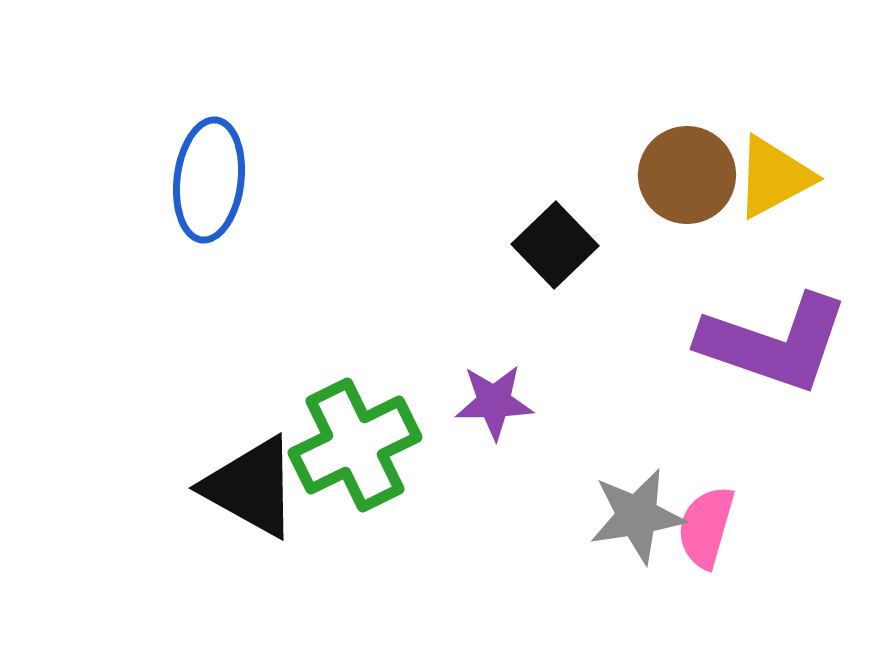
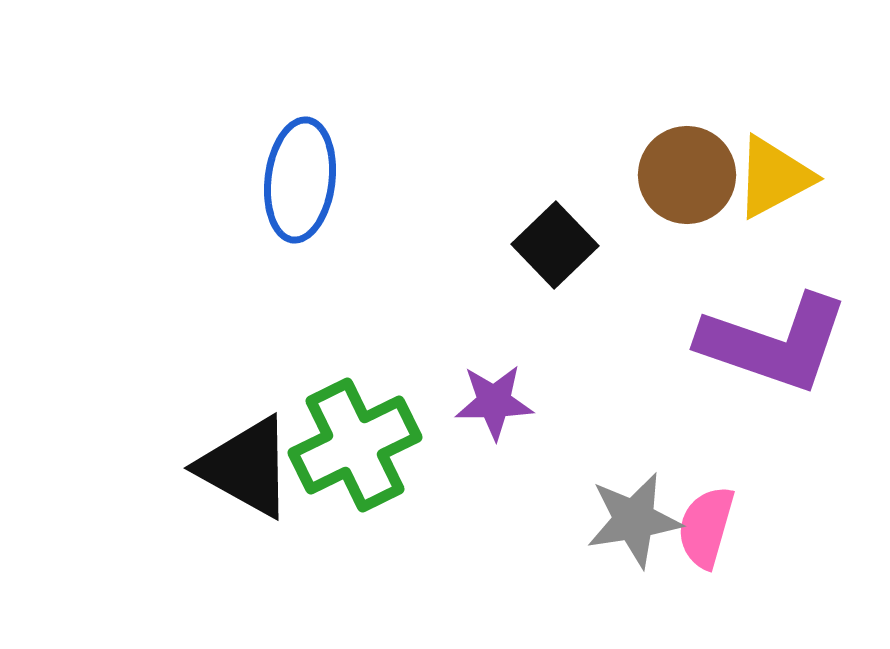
blue ellipse: moved 91 px right
black triangle: moved 5 px left, 20 px up
gray star: moved 3 px left, 4 px down
